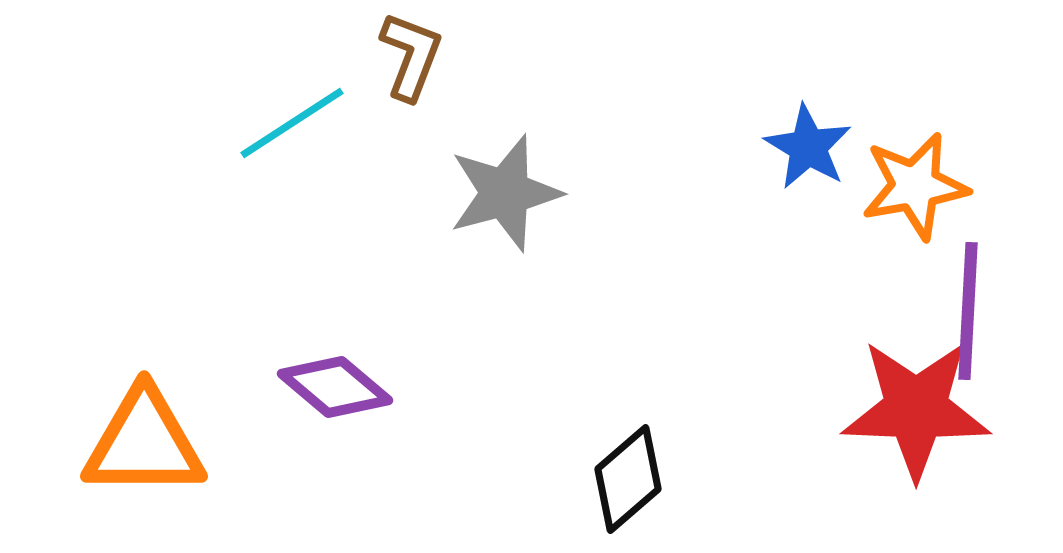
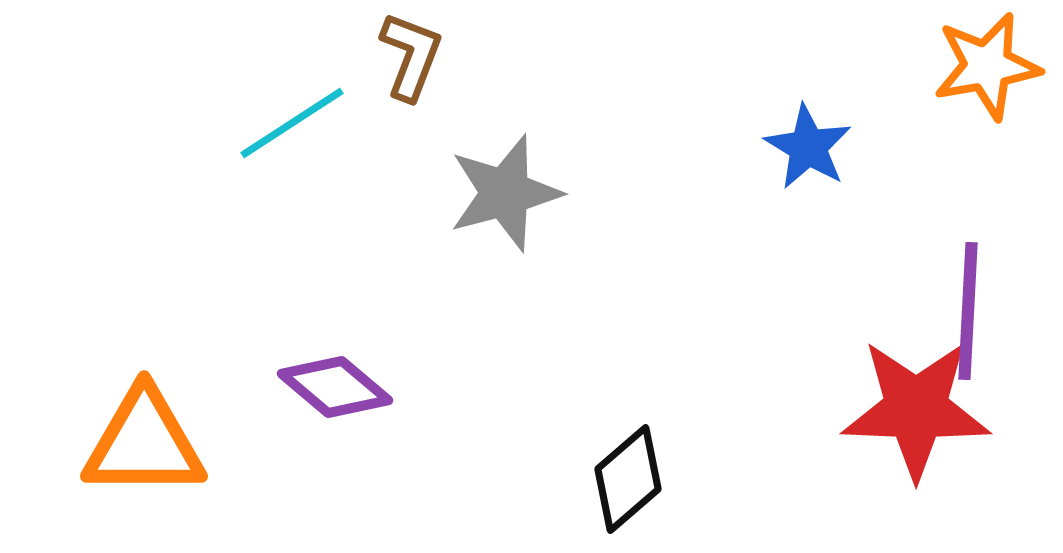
orange star: moved 72 px right, 120 px up
